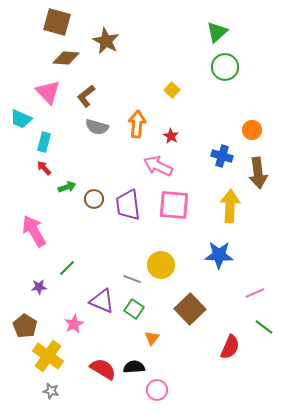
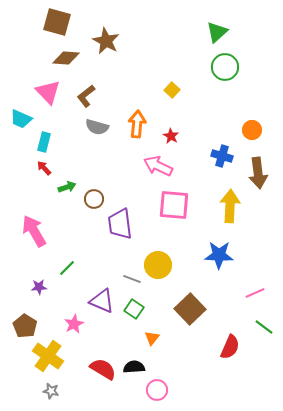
purple trapezoid at (128, 205): moved 8 px left, 19 px down
yellow circle at (161, 265): moved 3 px left
